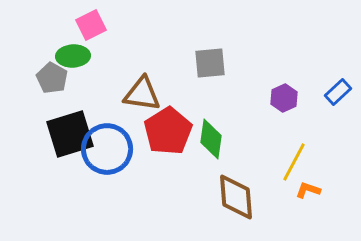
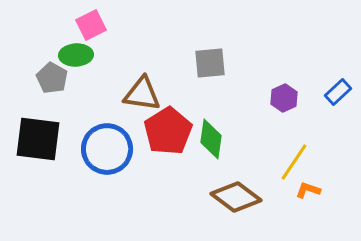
green ellipse: moved 3 px right, 1 px up
black square: moved 32 px left, 5 px down; rotated 24 degrees clockwise
yellow line: rotated 6 degrees clockwise
brown diamond: rotated 48 degrees counterclockwise
